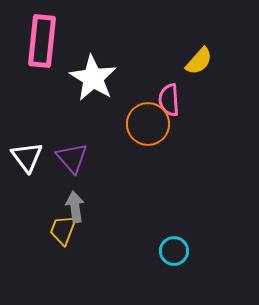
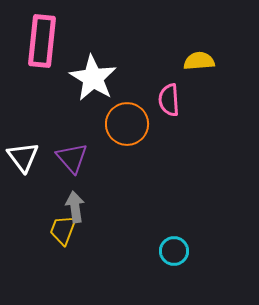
yellow semicircle: rotated 136 degrees counterclockwise
orange circle: moved 21 px left
white triangle: moved 4 px left
